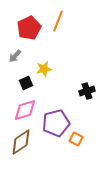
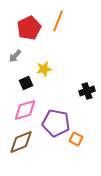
purple pentagon: rotated 24 degrees clockwise
brown diamond: rotated 12 degrees clockwise
